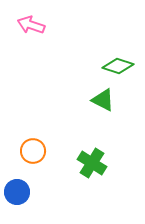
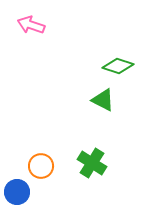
orange circle: moved 8 px right, 15 px down
